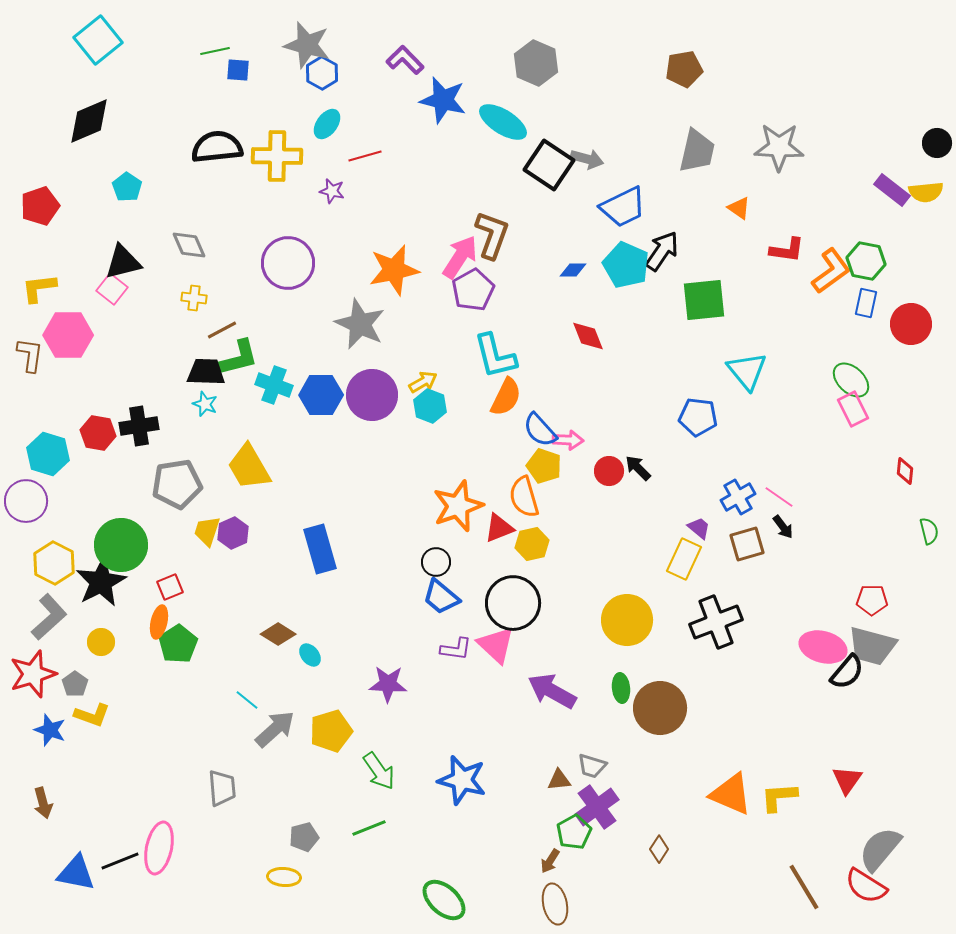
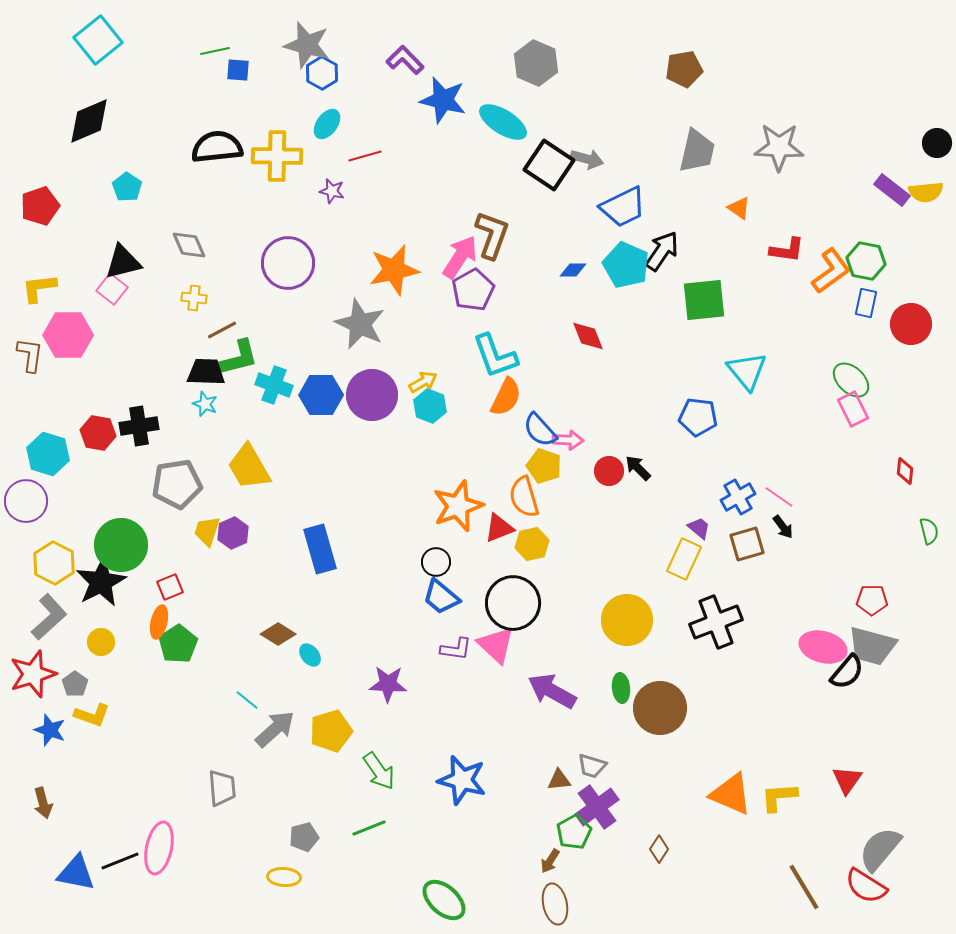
cyan L-shape at (495, 356): rotated 6 degrees counterclockwise
